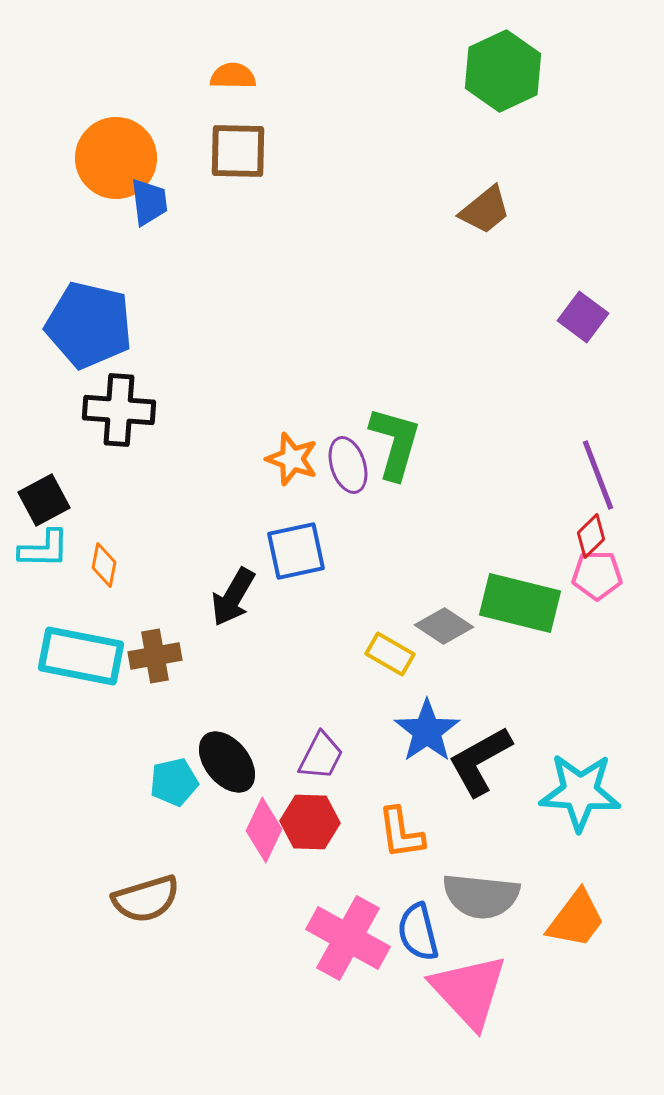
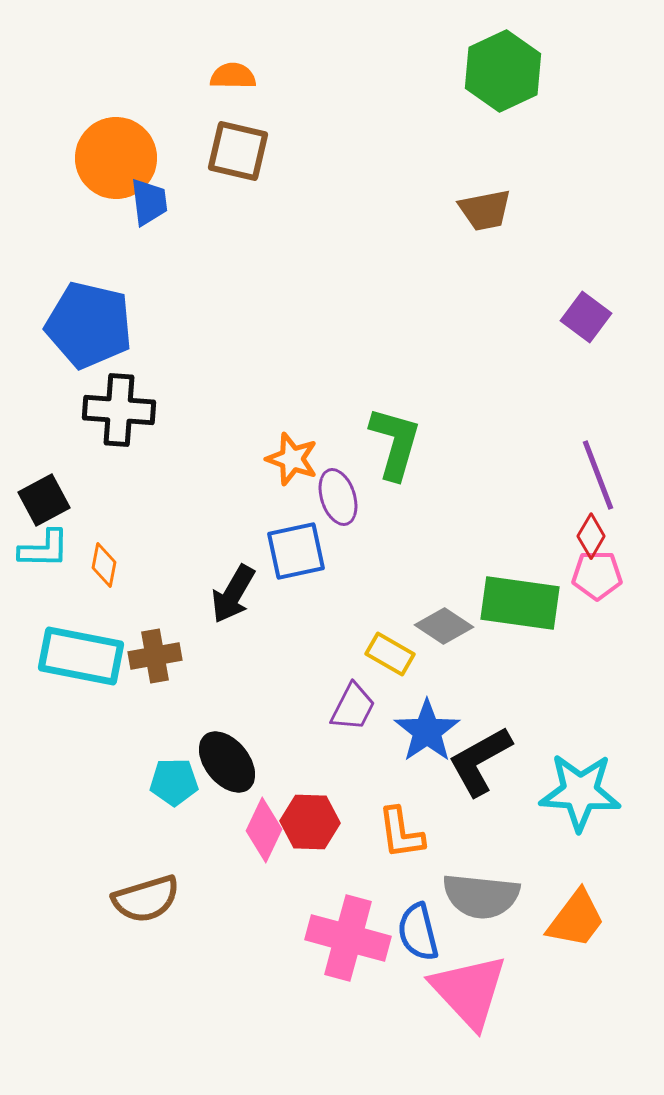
brown square: rotated 12 degrees clockwise
brown trapezoid: rotated 28 degrees clockwise
purple square: moved 3 px right
purple ellipse: moved 10 px left, 32 px down
red diamond: rotated 15 degrees counterclockwise
black arrow: moved 3 px up
green rectangle: rotated 6 degrees counterclockwise
purple trapezoid: moved 32 px right, 49 px up
cyan pentagon: rotated 12 degrees clockwise
pink cross: rotated 14 degrees counterclockwise
